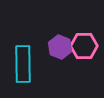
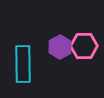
purple hexagon: rotated 10 degrees clockwise
